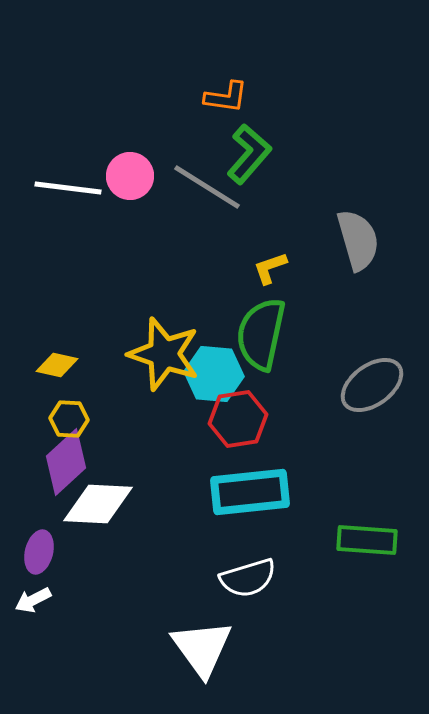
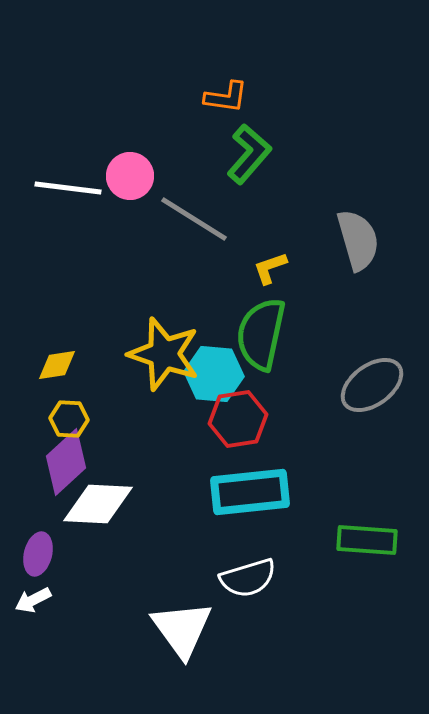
gray line: moved 13 px left, 32 px down
yellow diamond: rotated 21 degrees counterclockwise
purple ellipse: moved 1 px left, 2 px down
white triangle: moved 20 px left, 19 px up
